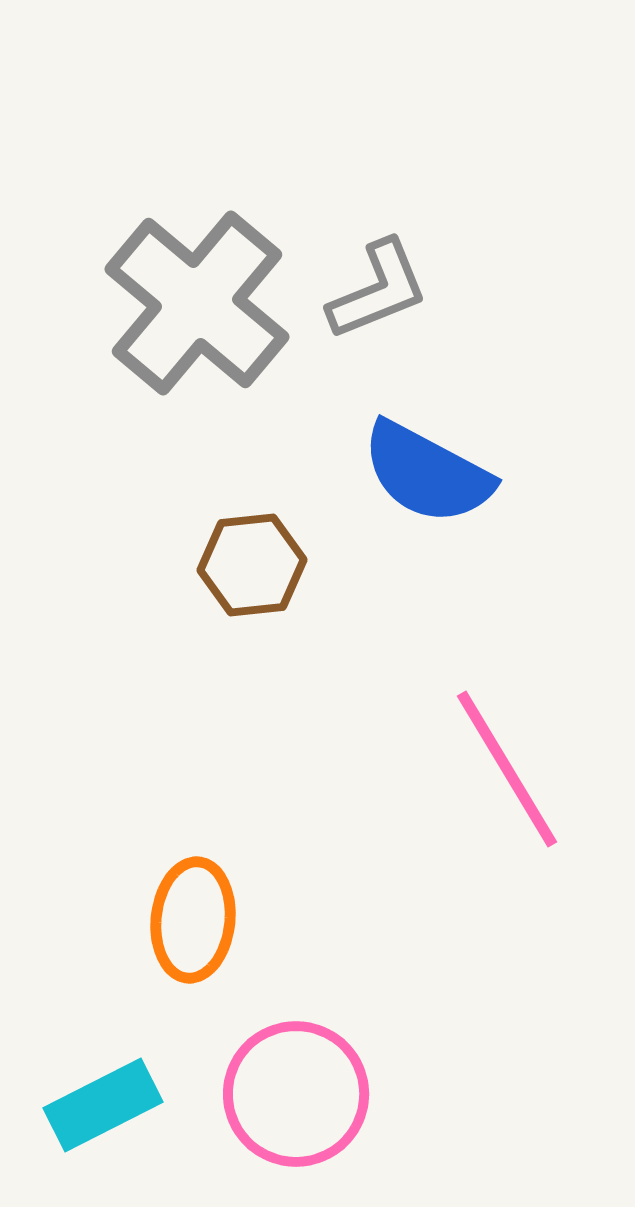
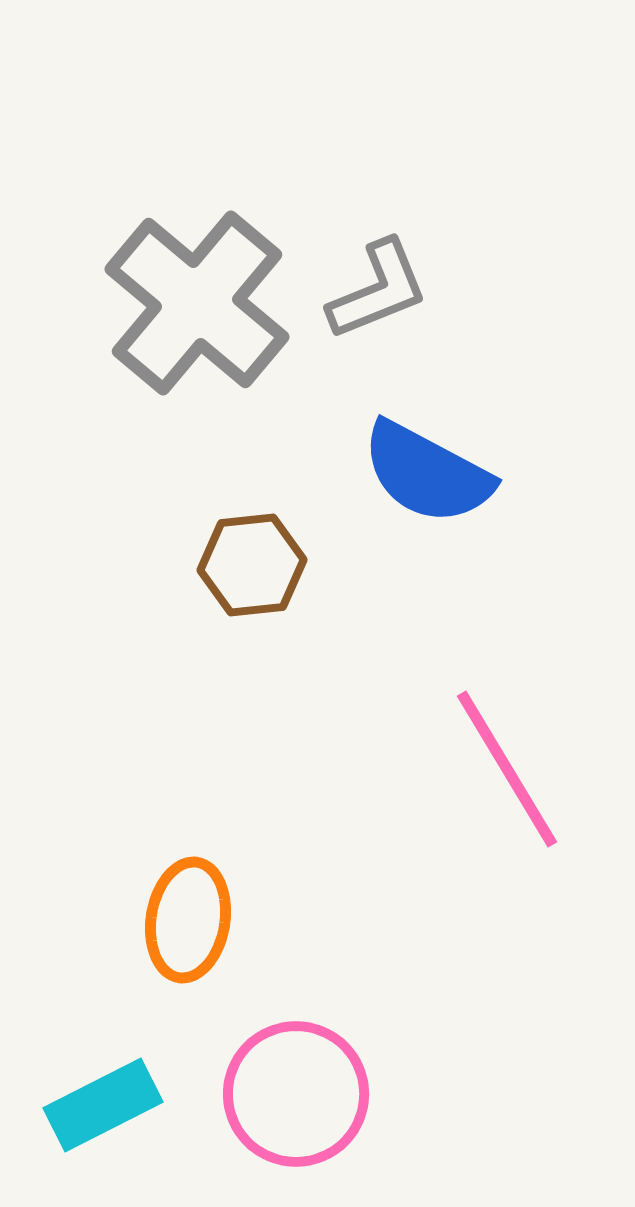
orange ellipse: moved 5 px left; rotated 3 degrees clockwise
